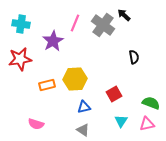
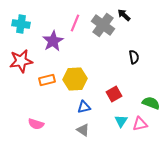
red star: moved 1 px right, 2 px down
orange rectangle: moved 5 px up
pink triangle: moved 7 px left
